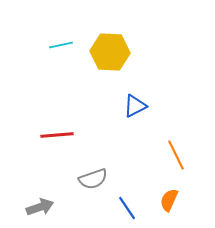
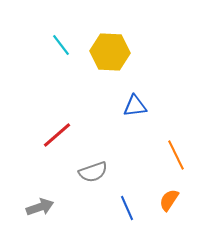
cyan line: rotated 65 degrees clockwise
blue triangle: rotated 20 degrees clockwise
red line: rotated 36 degrees counterclockwise
gray semicircle: moved 7 px up
orange semicircle: rotated 10 degrees clockwise
blue line: rotated 10 degrees clockwise
